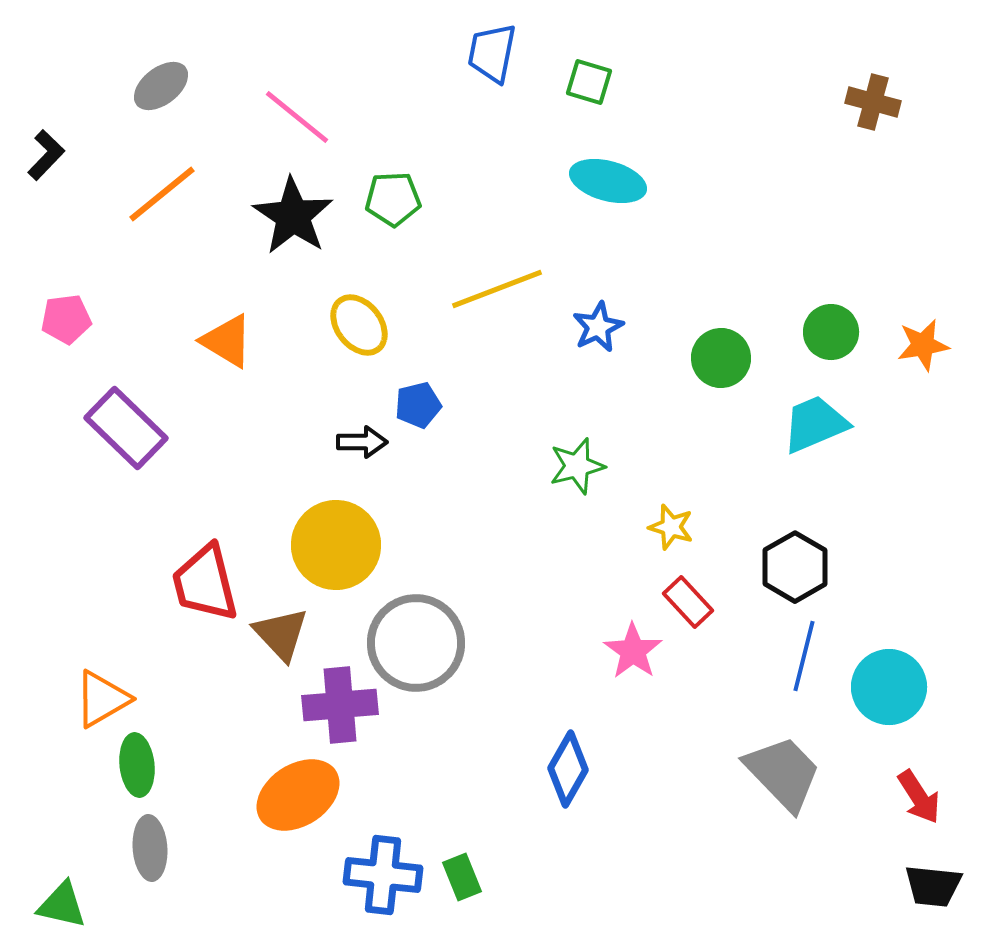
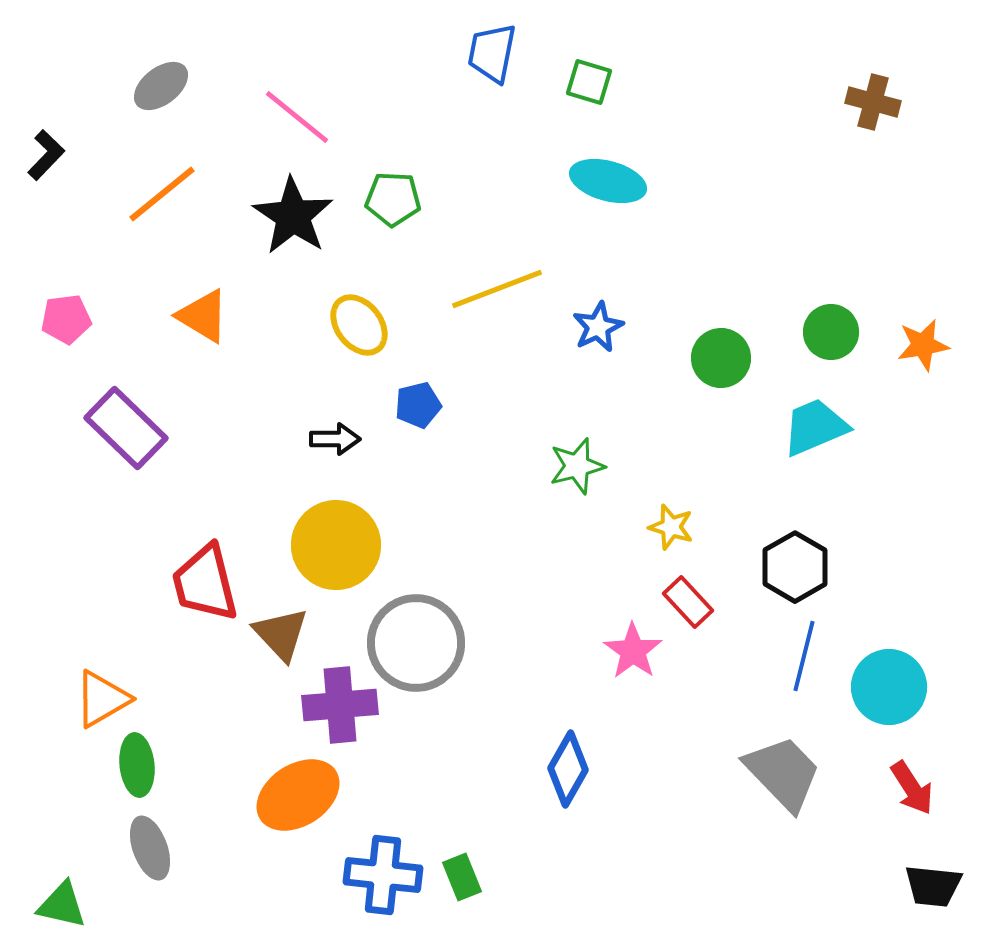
green pentagon at (393, 199): rotated 6 degrees clockwise
orange triangle at (227, 341): moved 24 px left, 25 px up
cyan trapezoid at (815, 424): moved 3 px down
black arrow at (362, 442): moved 27 px left, 3 px up
red arrow at (919, 797): moved 7 px left, 9 px up
gray ellipse at (150, 848): rotated 16 degrees counterclockwise
